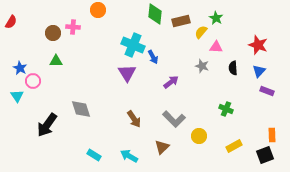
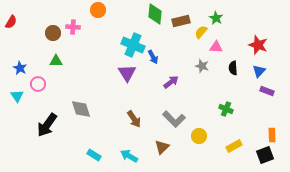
pink circle: moved 5 px right, 3 px down
